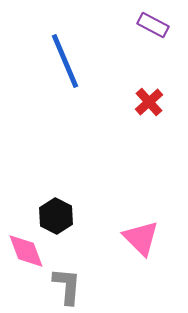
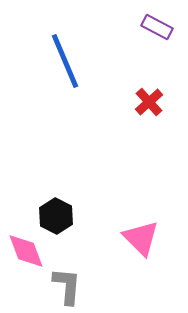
purple rectangle: moved 4 px right, 2 px down
